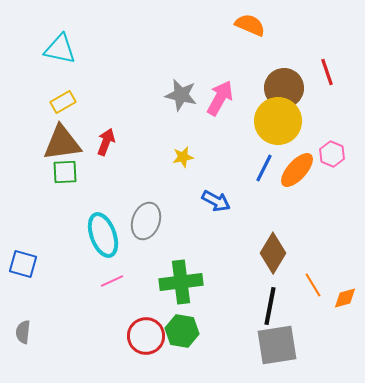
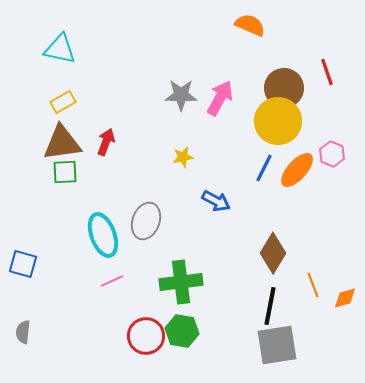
gray star: rotated 12 degrees counterclockwise
orange line: rotated 10 degrees clockwise
